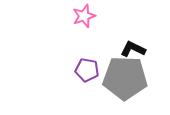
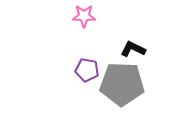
pink star: rotated 20 degrees clockwise
gray pentagon: moved 3 px left, 6 px down
